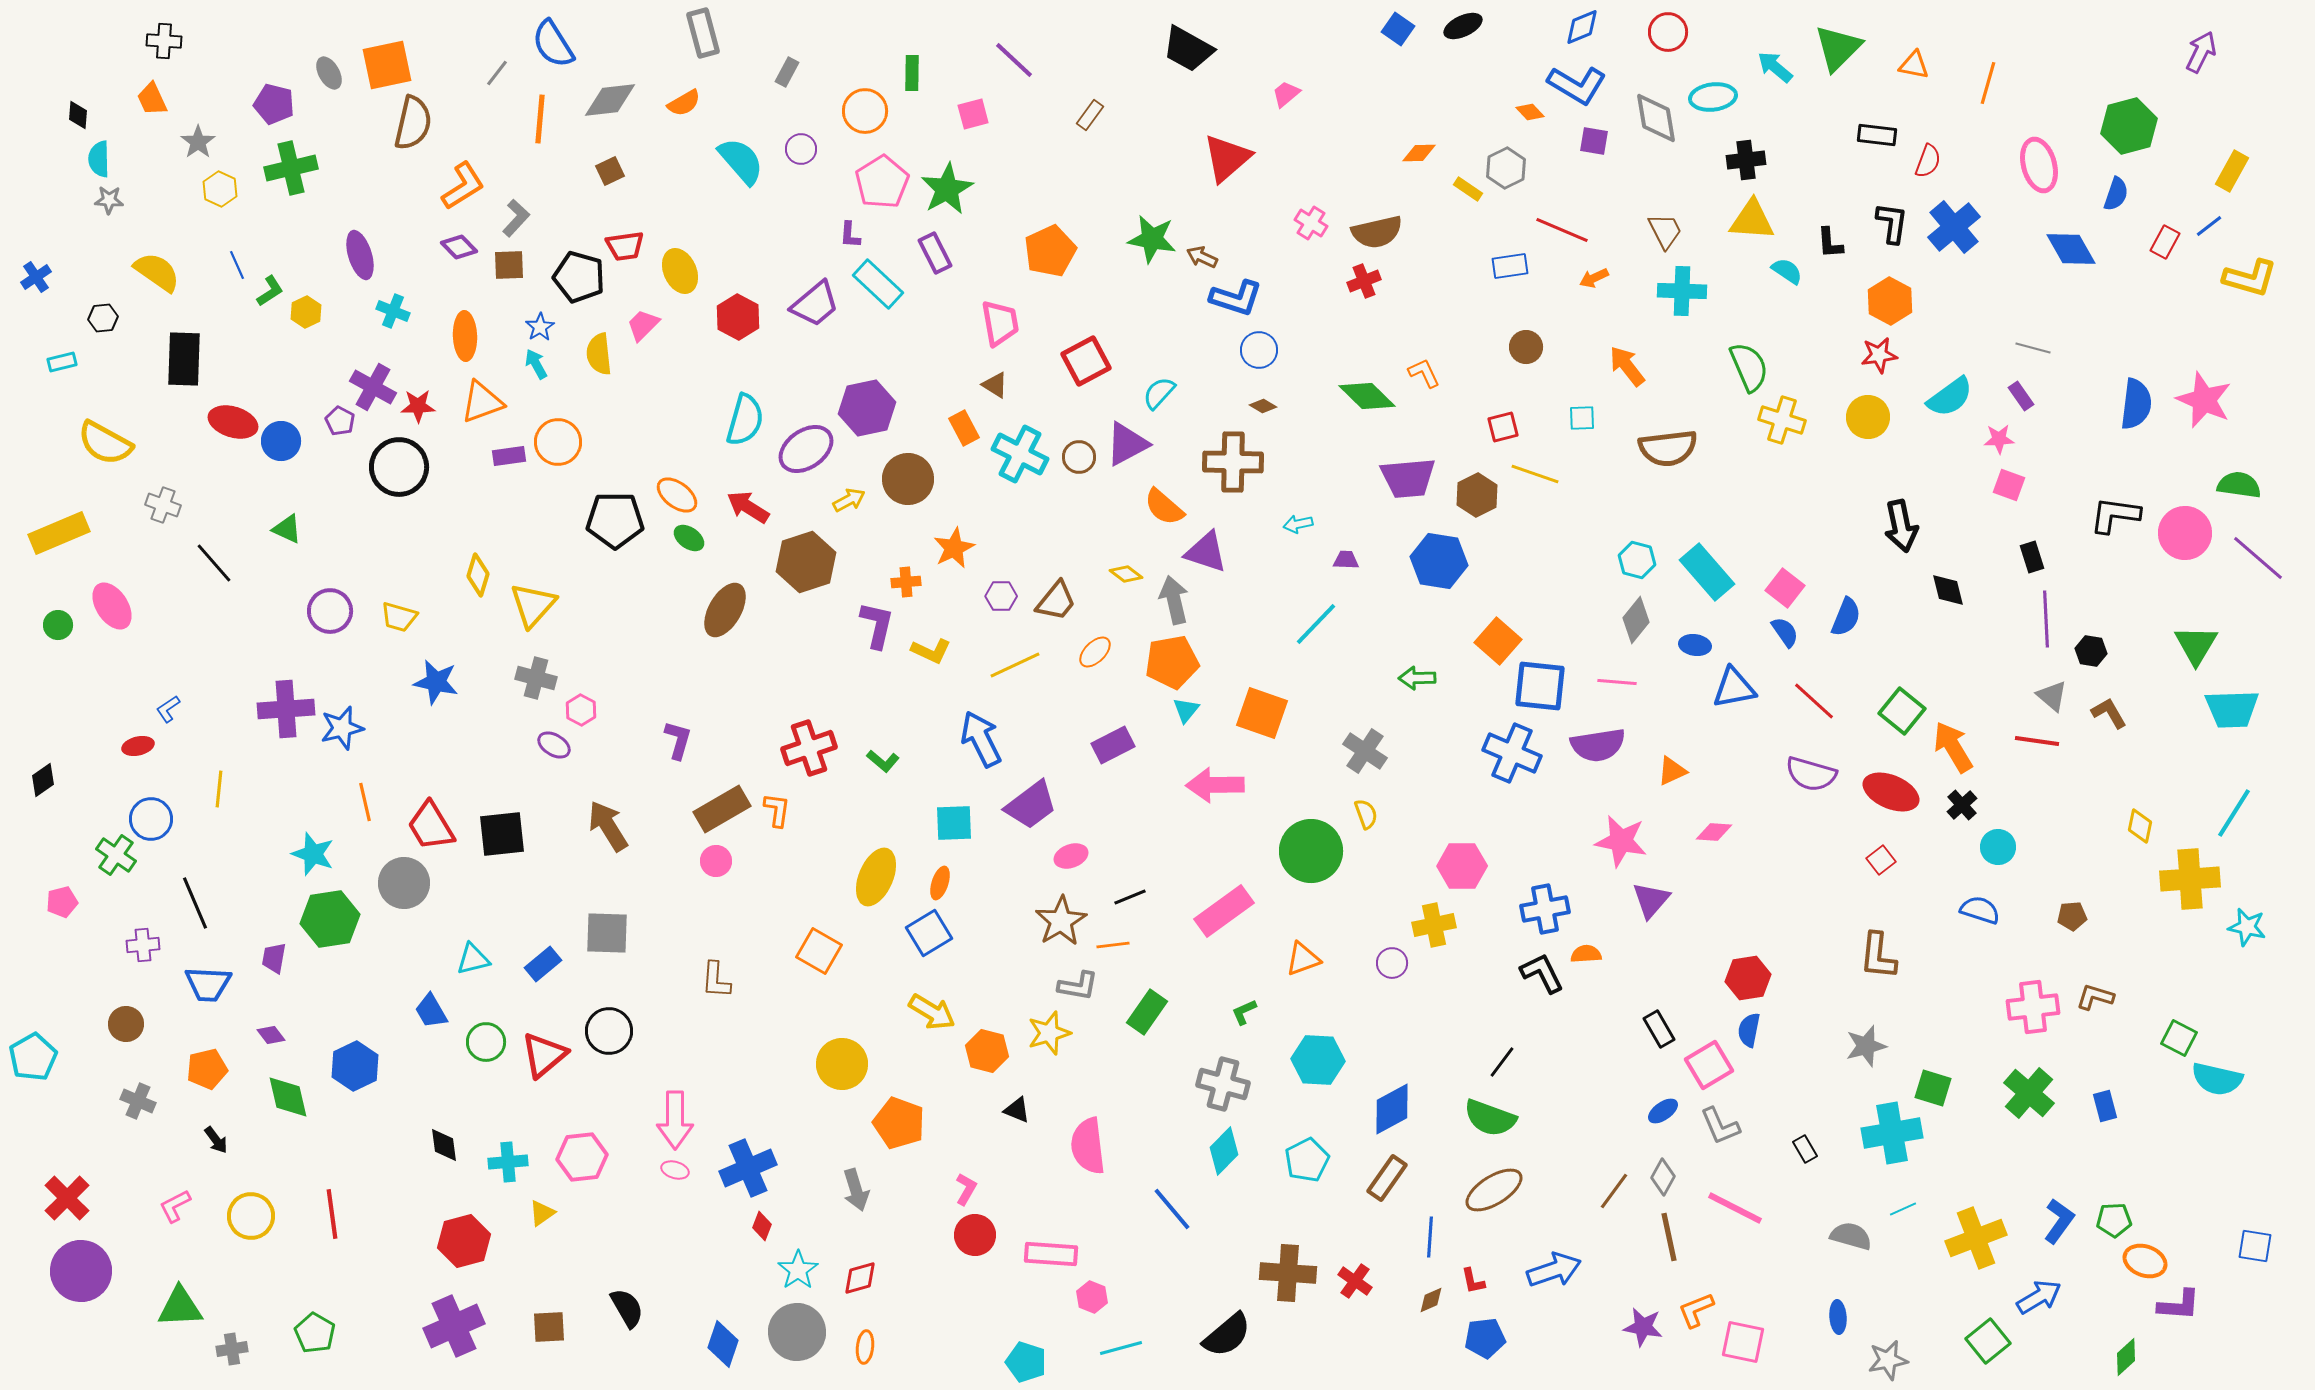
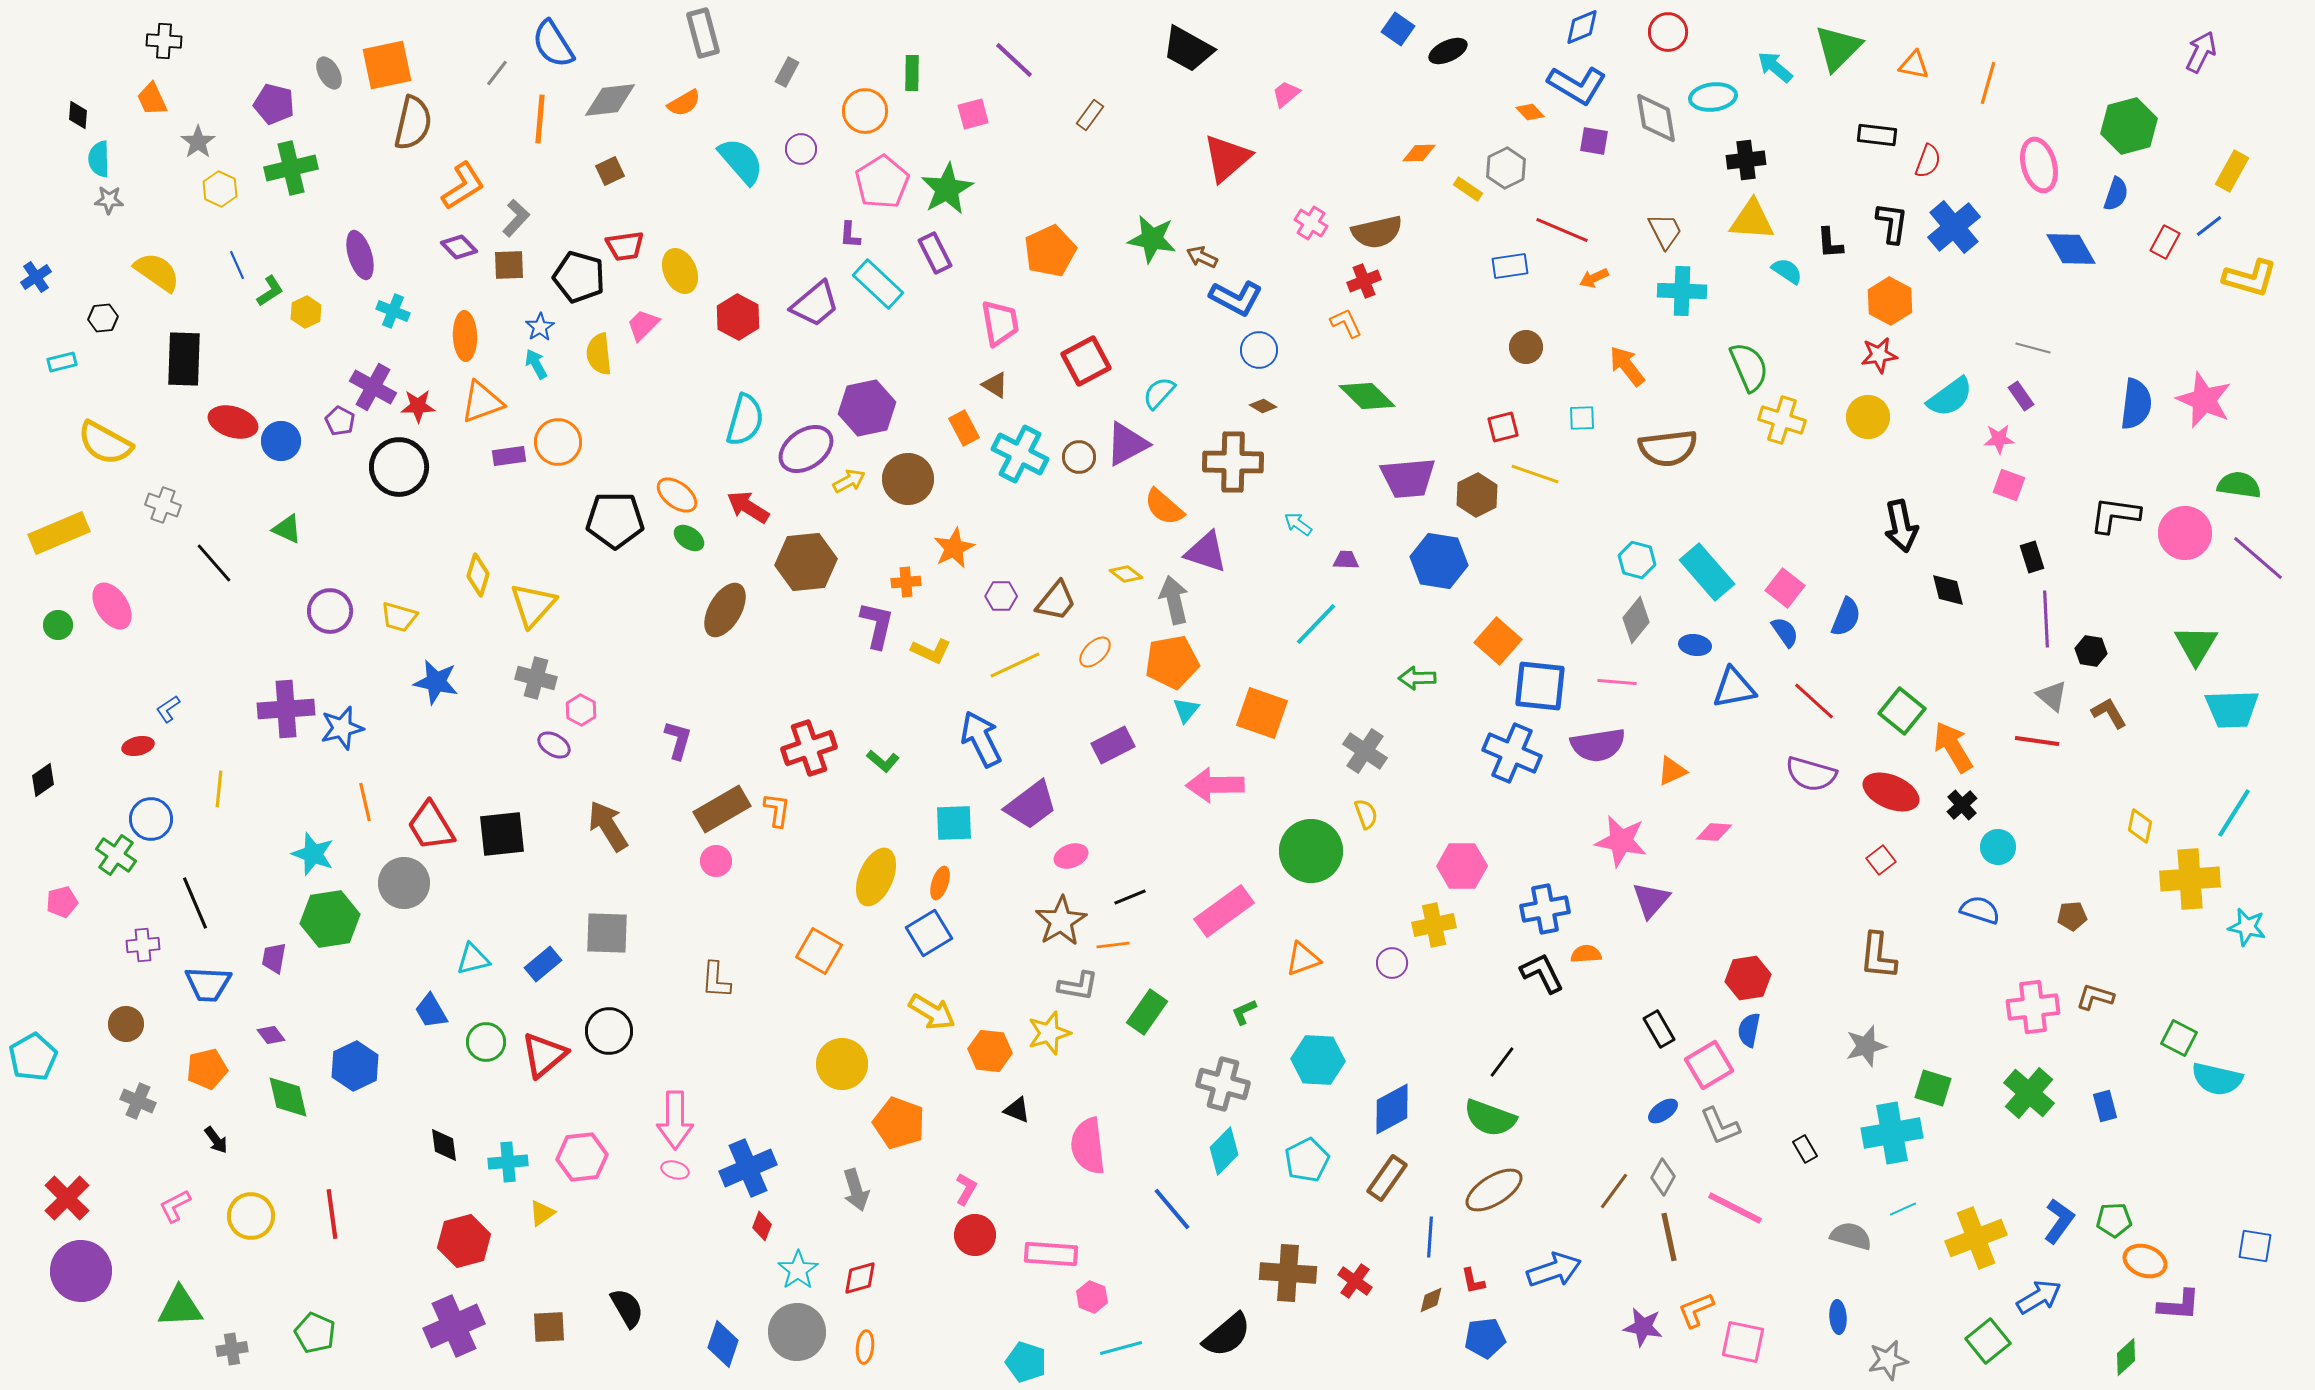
black ellipse at (1463, 26): moved 15 px left, 25 px down
blue L-shape at (1236, 298): rotated 10 degrees clockwise
orange L-shape at (1424, 373): moved 78 px left, 50 px up
yellow arrow at (849, 500): moved 19 px up
cyan arrow at (1298, 524): rotated 48 degrees clockwise
brown hexagon at (806, 562): rotated 12 degrees clockwise
orange hexagon at (987, 1051): moved 3 px right; rotated 9 degrees counterclockwise
green pentagon at (315, 1333): rotated 6 degrees counterclockwise
